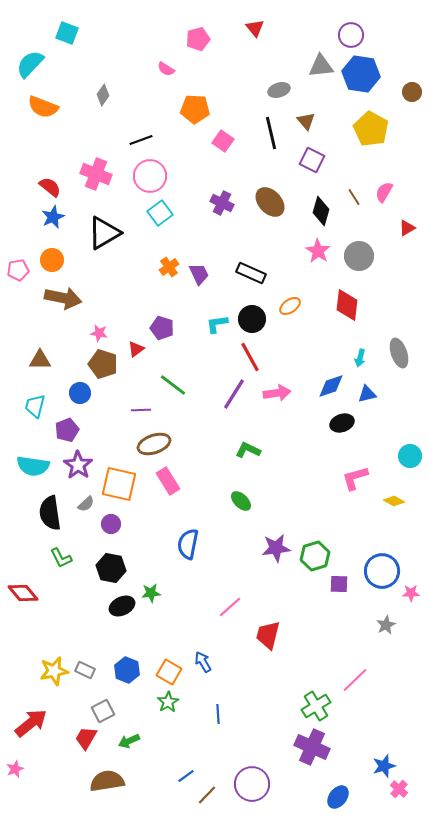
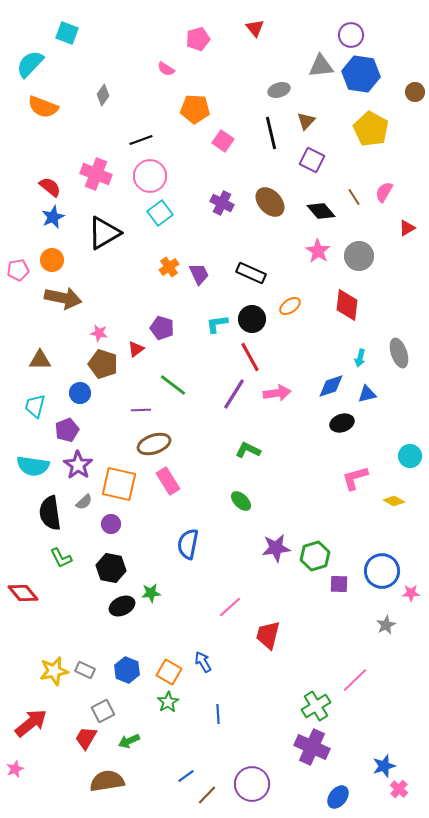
brown circle at (412, 92): moved 3 px right
brown triangle at (306, 121): rotated 24 degrees clockwise
black diamond at (321, 211): rotated 56 degrees counterclockwise
gray semicircle at (86, 504): moved 2 px left, 2 px up
